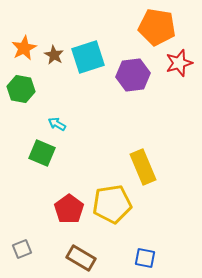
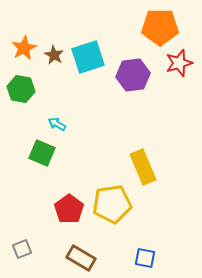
orange pentagon: moved 3 px right; rotated 9 degrees counterclockwise
